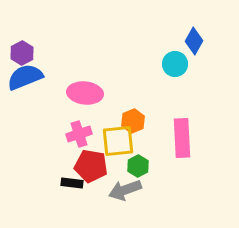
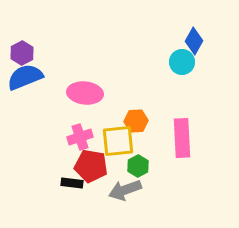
cyan circle: moved 7 px right, 2 px up
orange hexagon: moved 3 px right; rotated 20 degrees clockwise
pink cross: moved 1 px right, 3 px down
